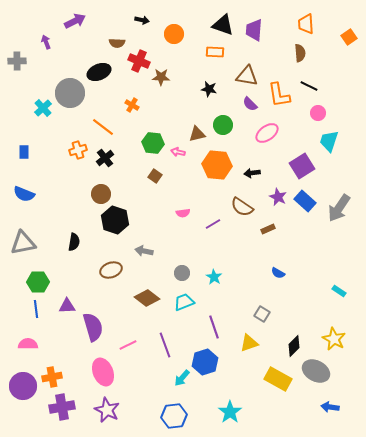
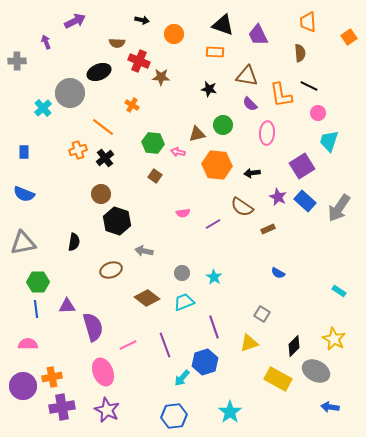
orange trapezoid at (306, 24): moved 2 px right, 2 px up
purple trapezoid at (254, 30): moved 4 px right, 5 px down; rotated 30 degrees counterclockwise
orange L-shape at (279, 95): moved 2 px right
pink ellipse at (267, 133): rotated 50 degrees counterclockwise
black hexagon at (115, 220): moved 2 px right, 1 px down
